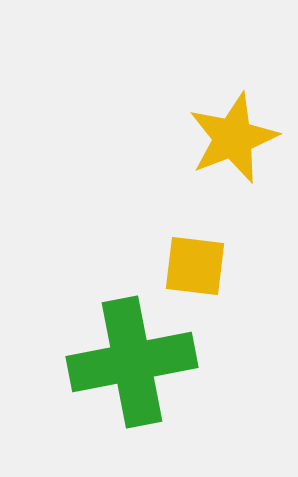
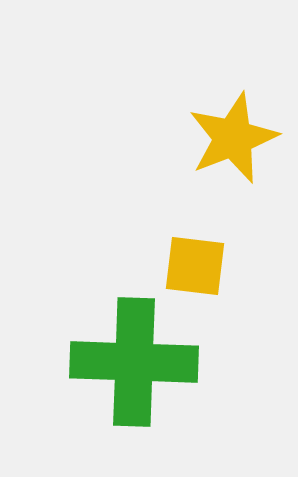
green cross: moved 2 px right; rotated 13 degrees clockwise
